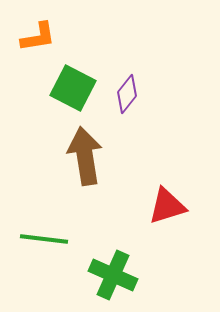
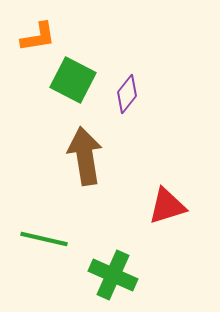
green square: moved 8 px up
green line: rotated 6 degrees clockwise
